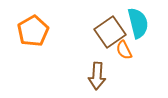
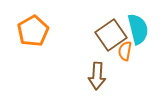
cyan semicircle: moved 6 px down
brown square: moved 1 px right, 3 px down
orange semicircle: moved 1 px right, 1 px down; rotated 36 degrees clockwise
